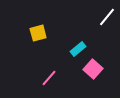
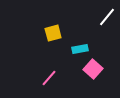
yellow square: moved 15 px right
cyan rectangle: moved 2 px right; rotated 28 degrees clockwise
